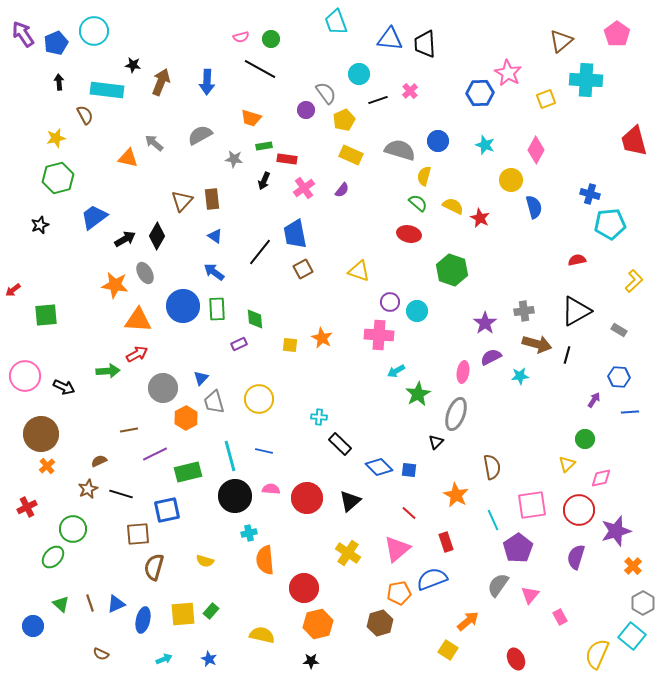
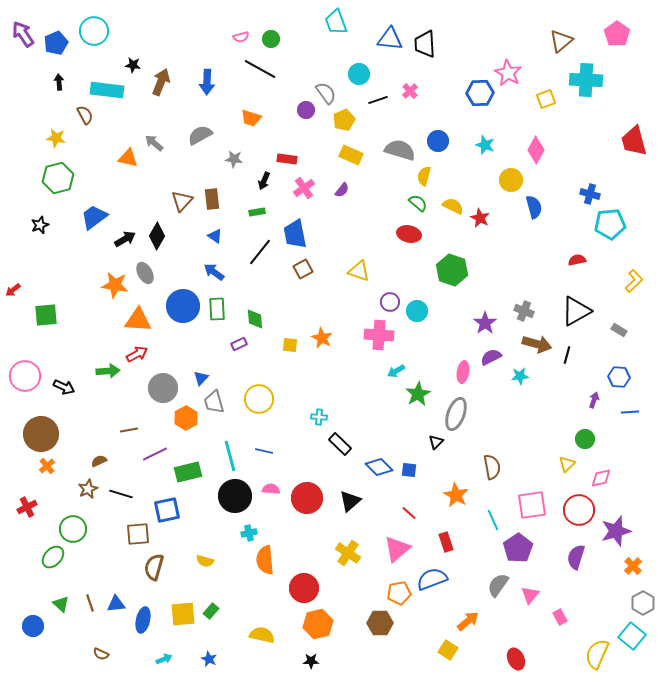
yellow star at (56, 138): rotated 24 degrees clockwise
green rectangle at (264, 146): moved 7 px left, 66 px down
gray cross at (524, 311): rotated 30 degrees clockwise
purple arrow at (594, 400): rotated 14 degrees counterclockwise
blue triangle at (116, 604): rotated 18 degrees clockwise
brown hexagon at (380, 623): rotated 15 degrees clockwise
